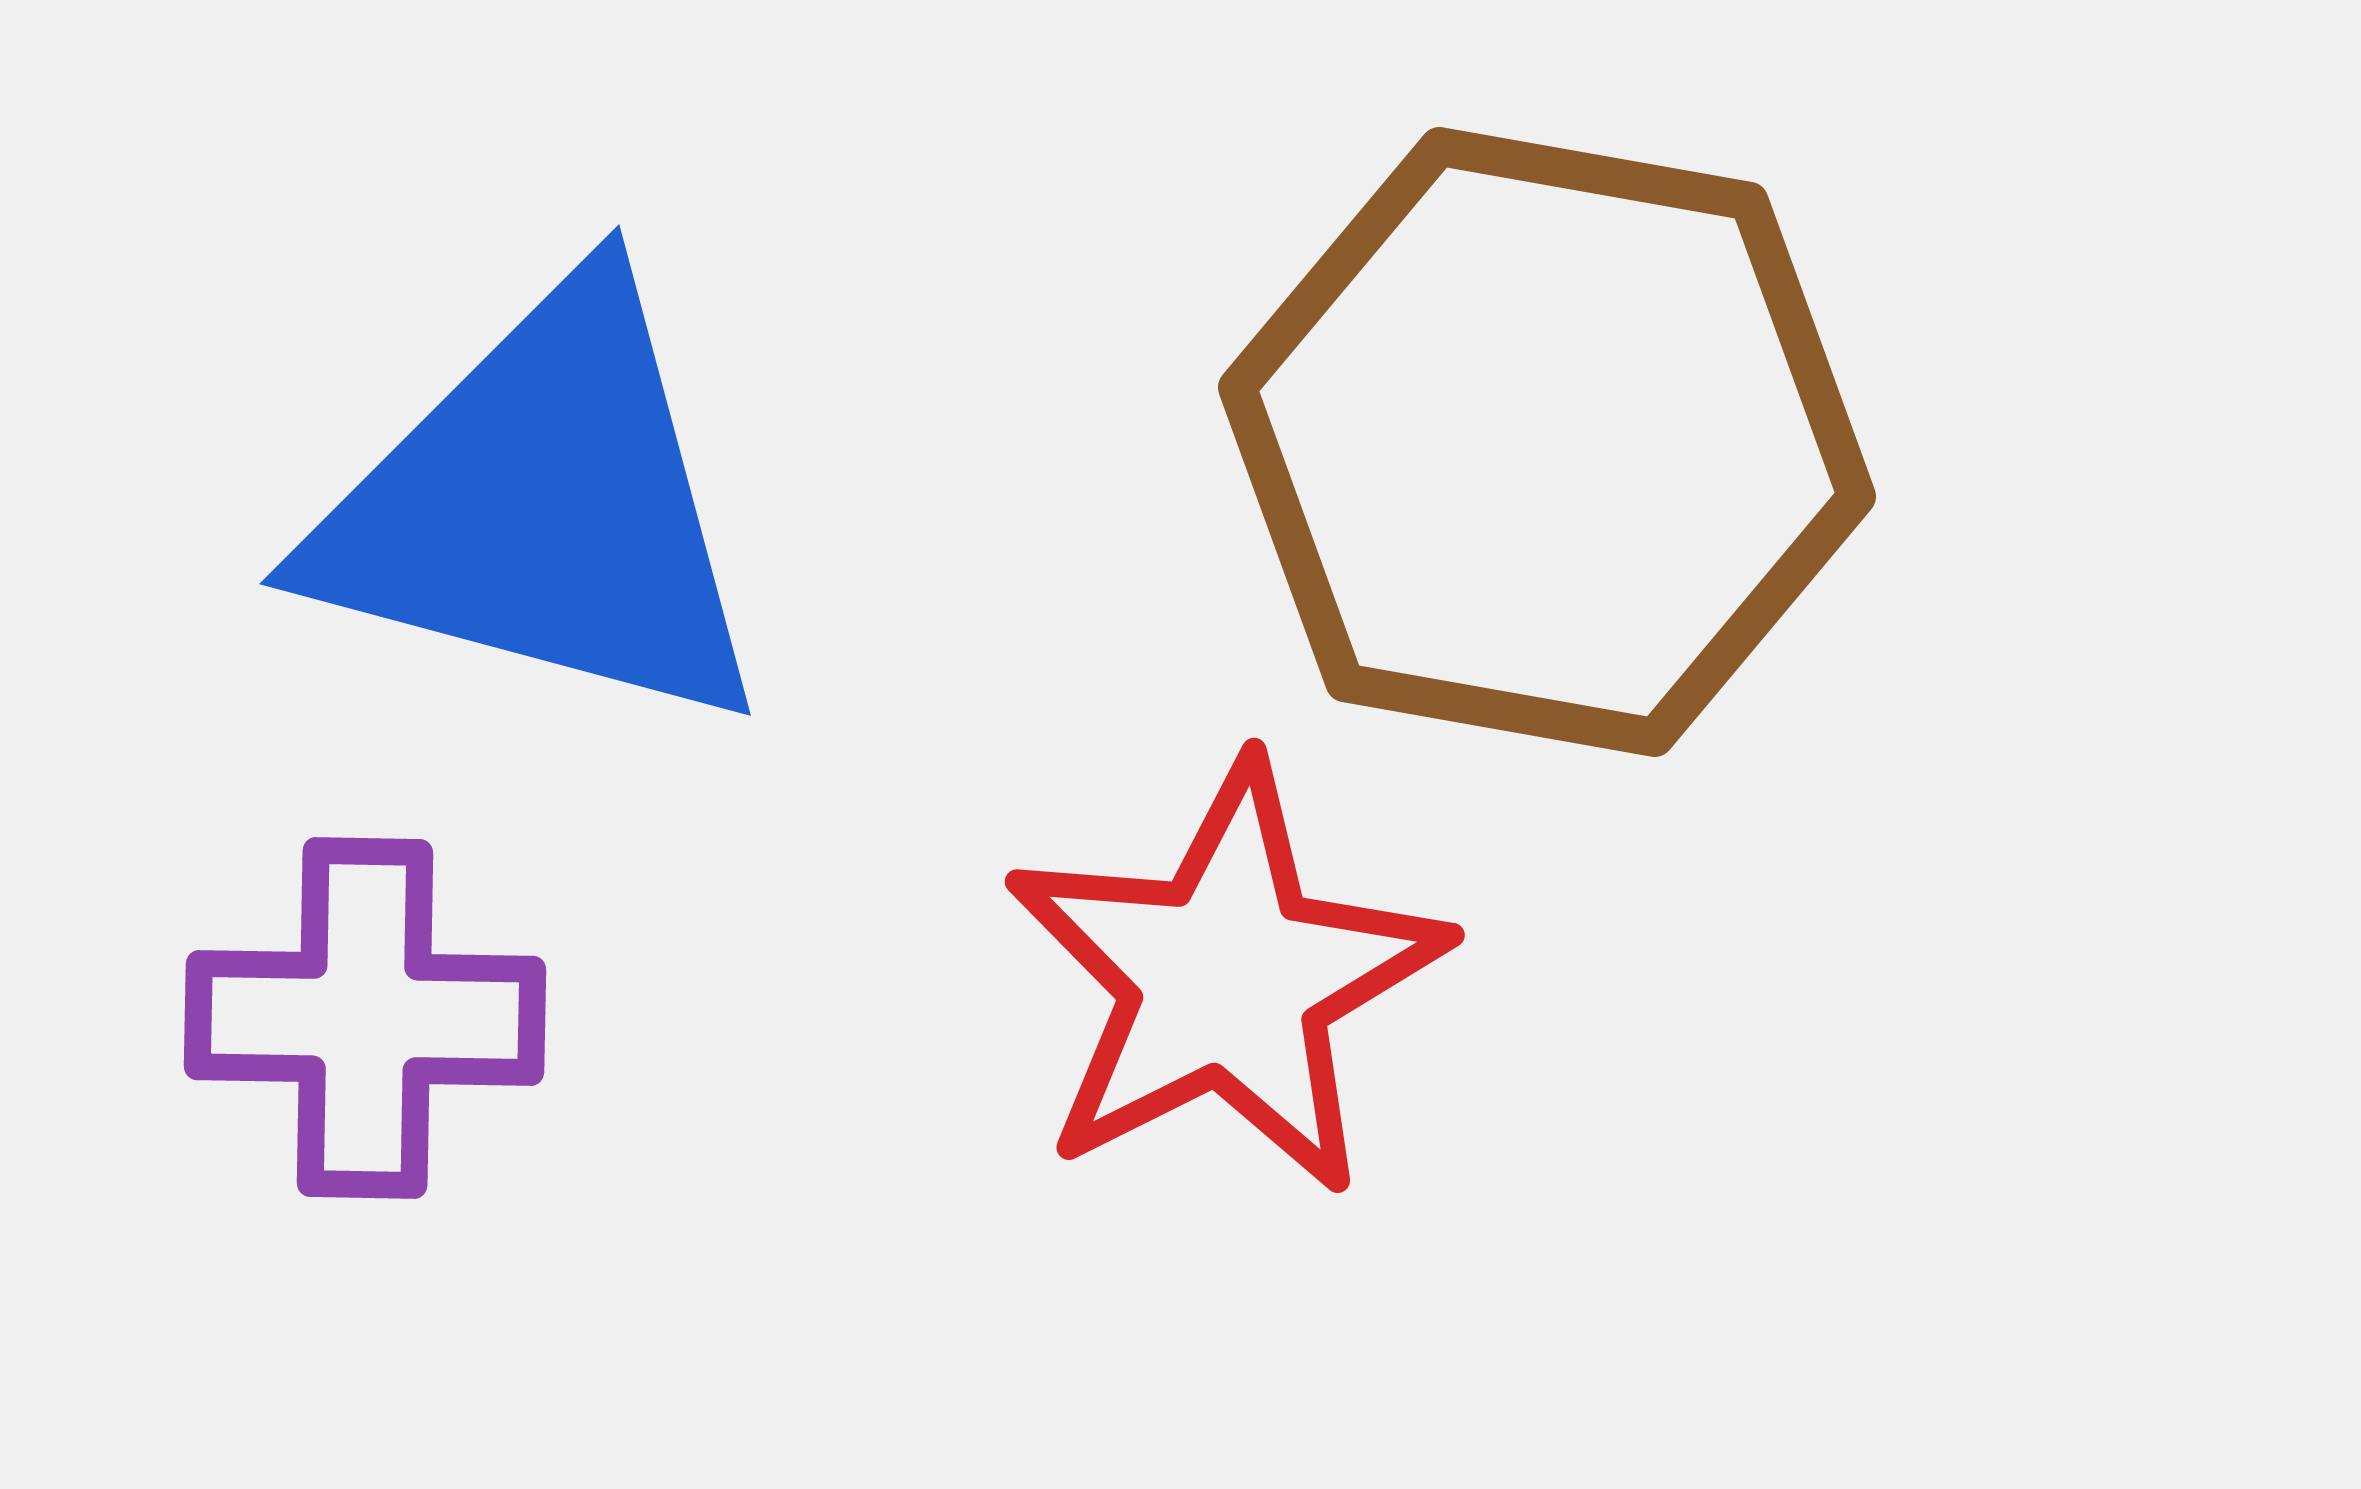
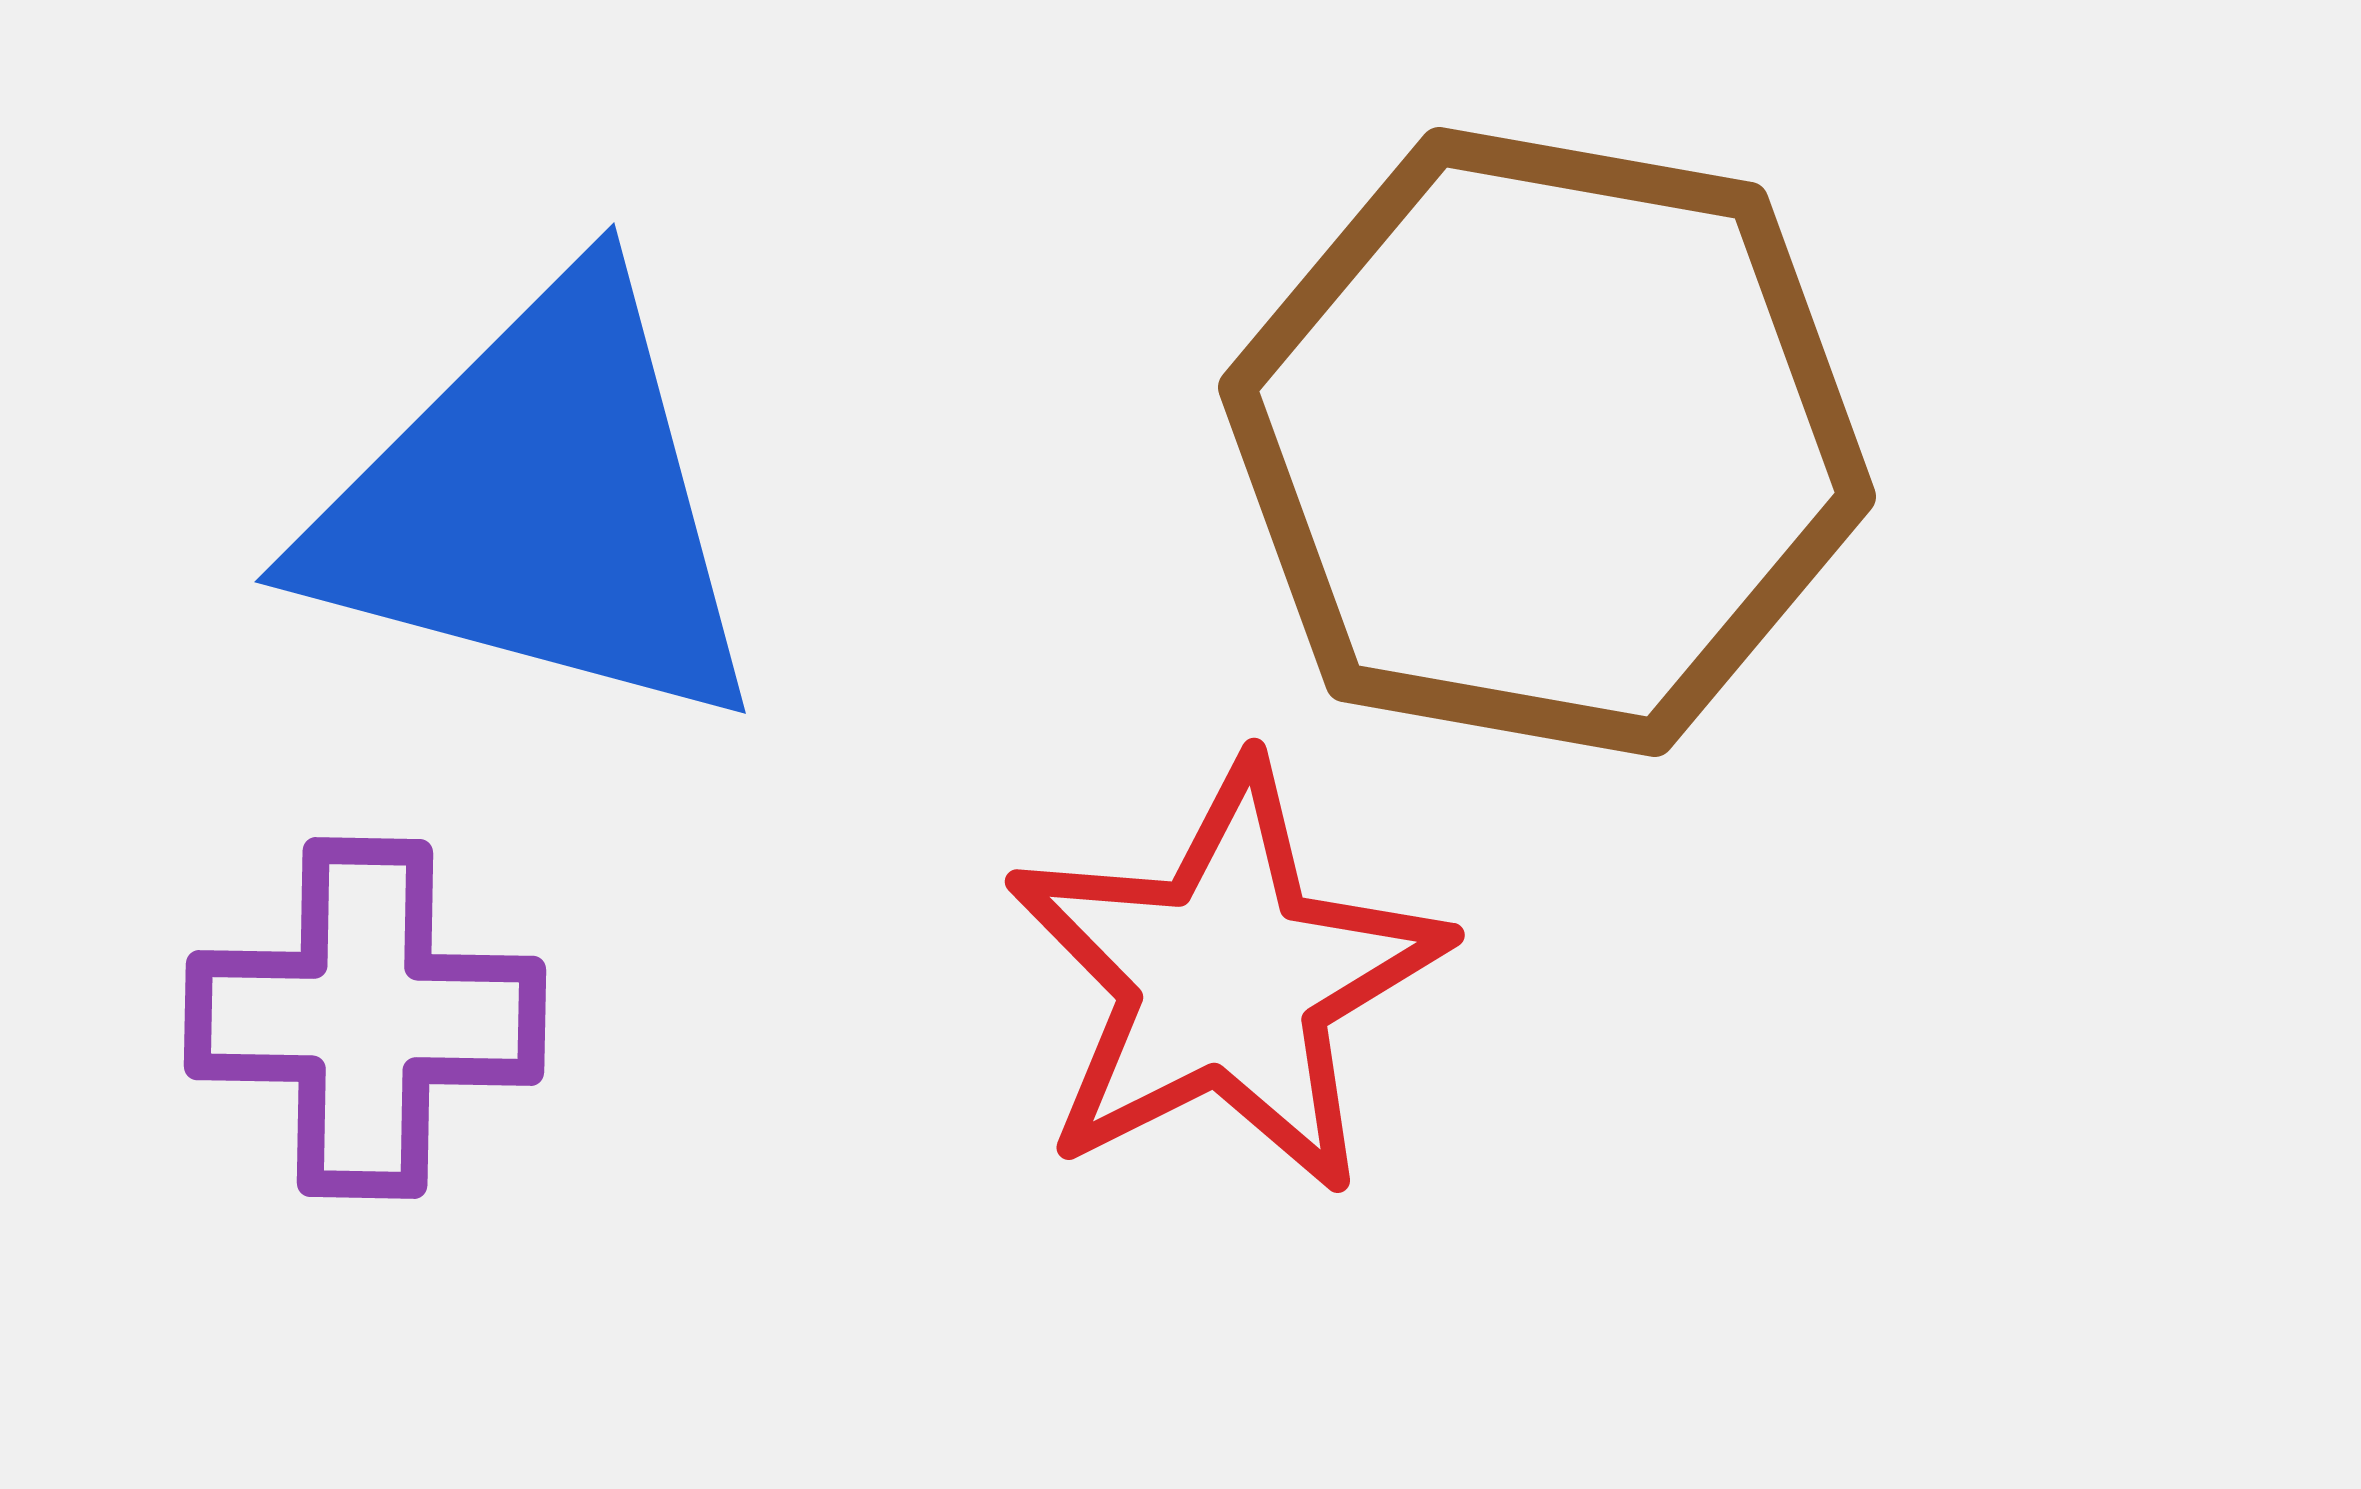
blue triangle: moved 5 px left, 2 px up
